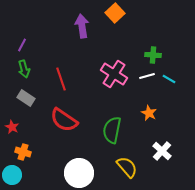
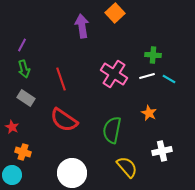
white cross: rotated 36 degrees clockwise
white circle: moved 7 px left
